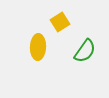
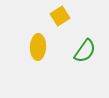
yellow square: moved 6 px up
